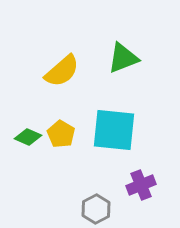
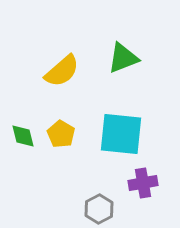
cyan square: moved 7 px right, 4 px down
green diamond: moved 5 px left, 1 px up; rotated 52 degrees clockwise
purple cross: moved 2 px right, 2 px up; rotated 12 degrees clockwise
gray hexagon: moved 3 px right
